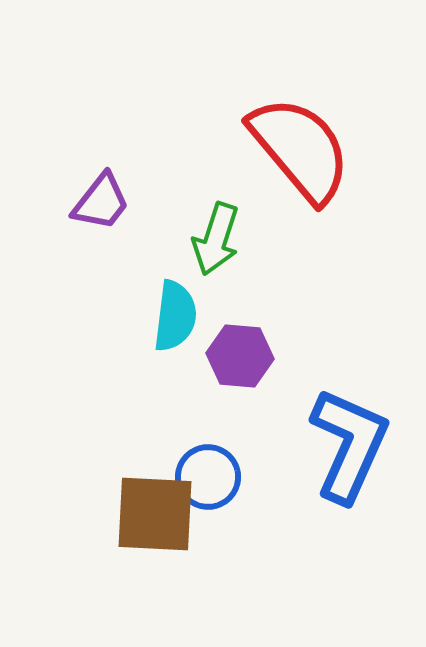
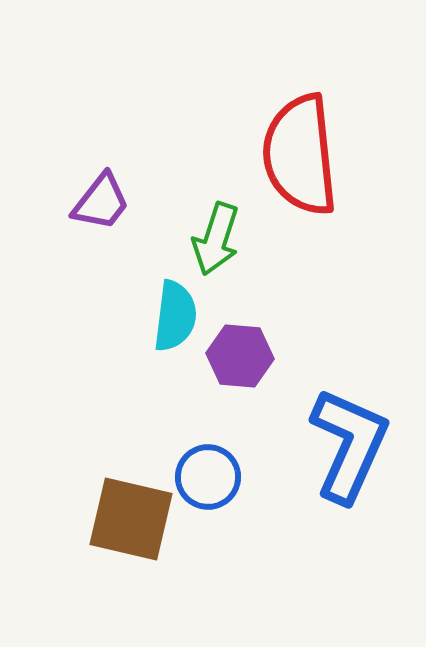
red semicircle: moved 6 px down; rotated 146 degrees counterclockwise
brown square: moved 24 px left, 5 px down; rotated 10 degrees clockwise
